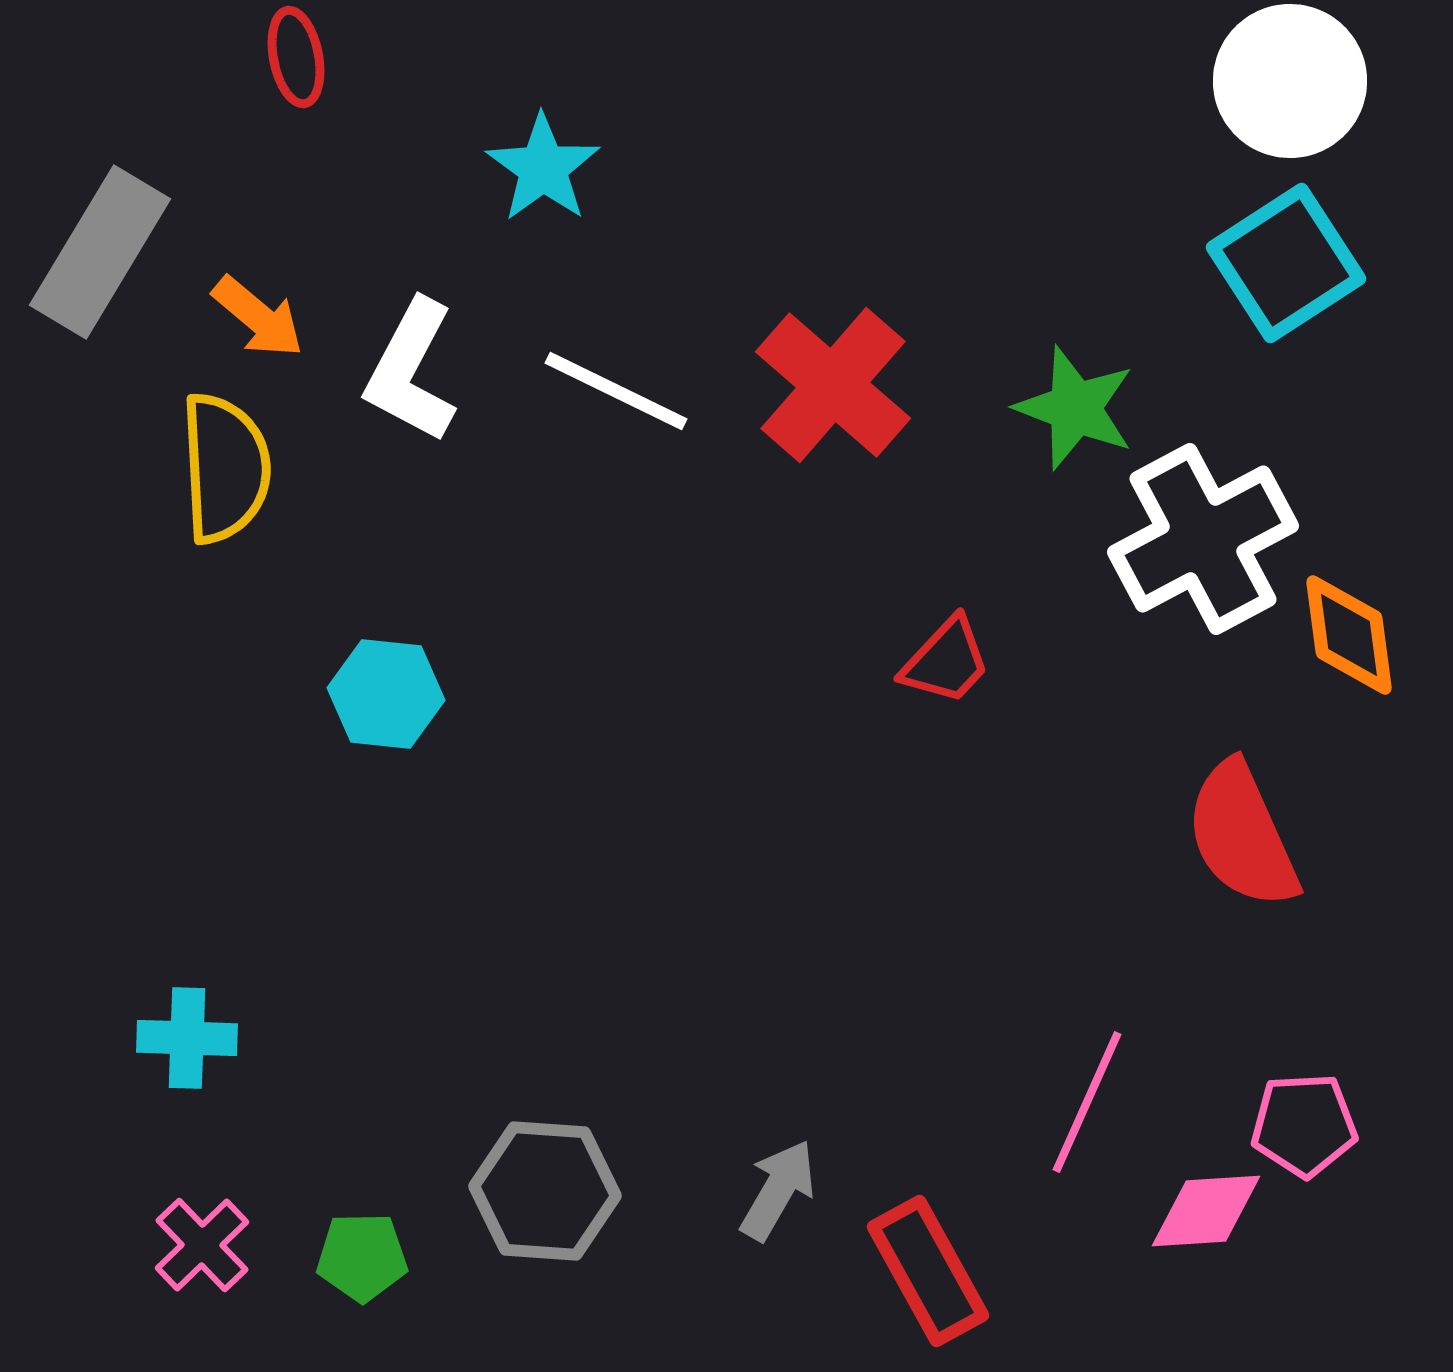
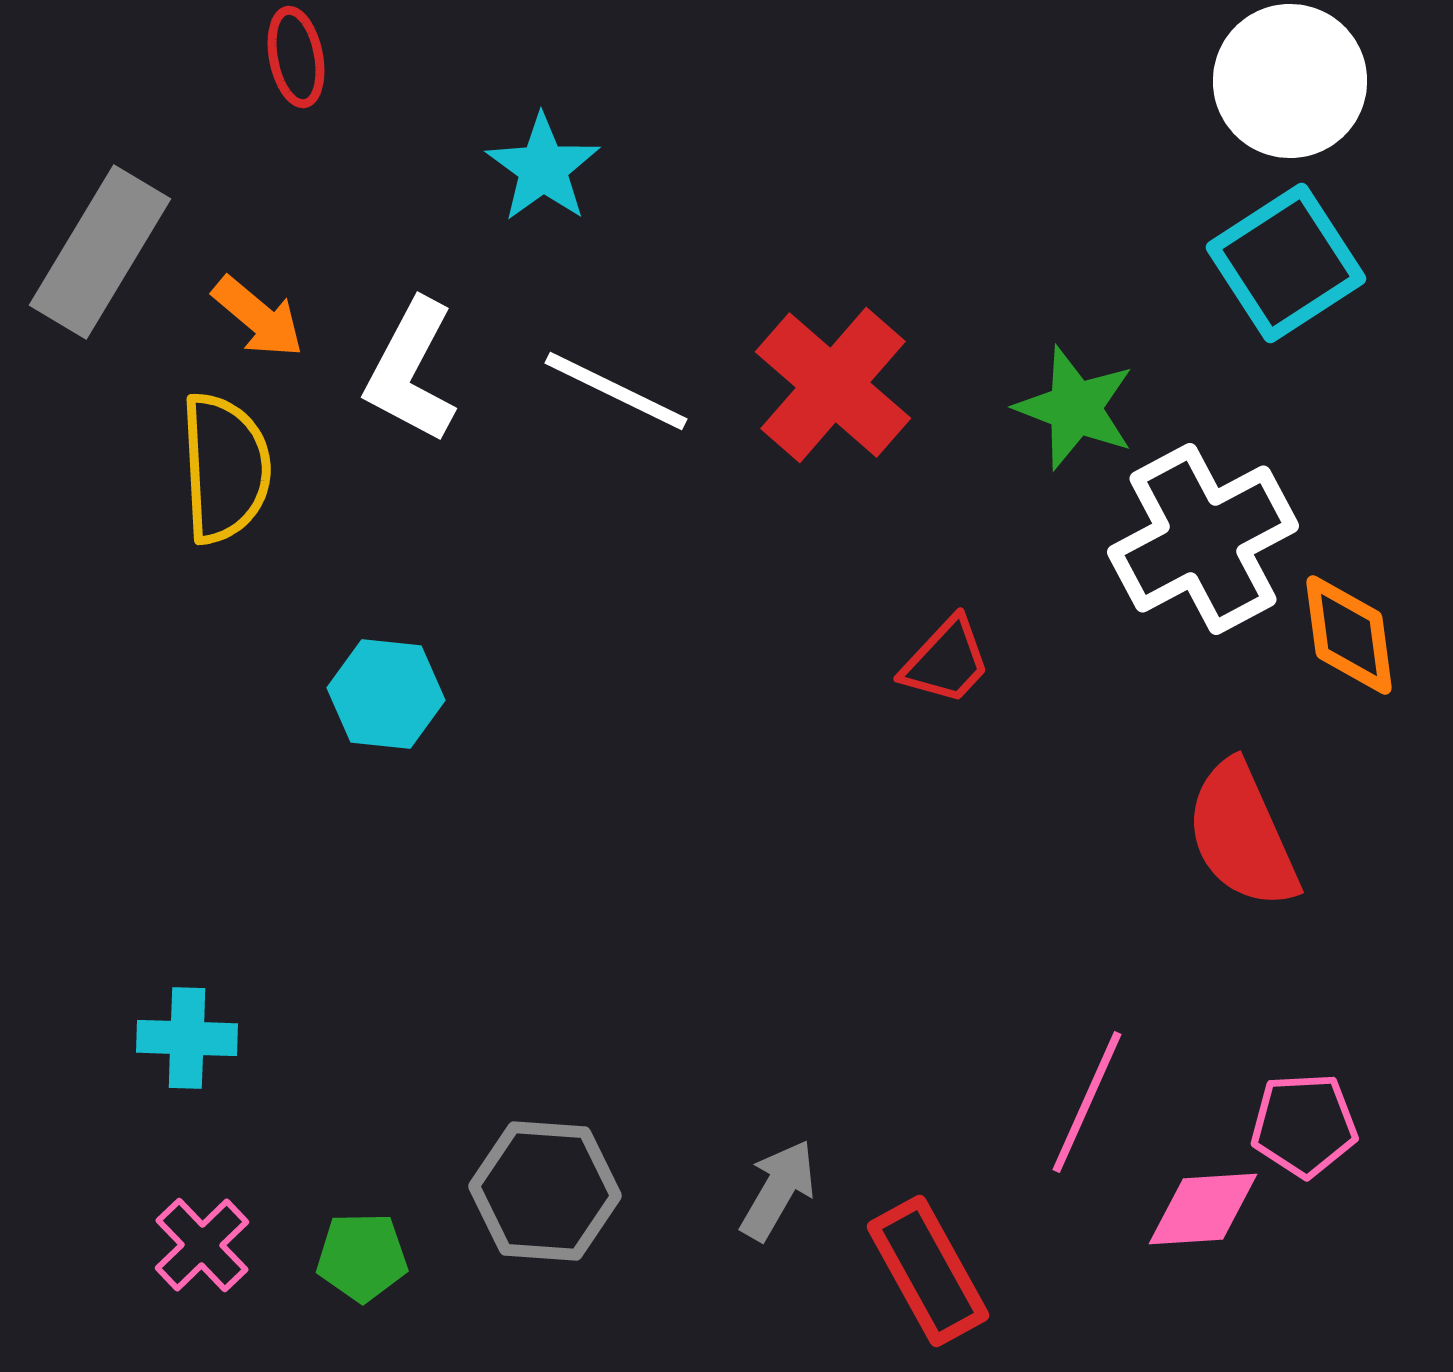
pink diamond: moved 3 px left, 2 px up
